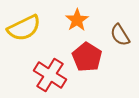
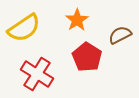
yellow semicircle: rotated 8 degrees counterclockwise
brown semicircle: rotated 95 degrees clockwise
red cross: moved 13 px left, 1 px up
